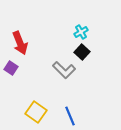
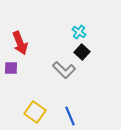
cyan cross: moved 2 px left; rotated 24 degrees counterclockwise
purple square: rotated 32 degrees counterclockwise
yellow square: moved 1 px left
